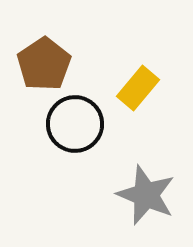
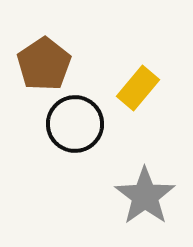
gray star: moved 1 px left, 1 px down; rotated 14 degrees clockwise
